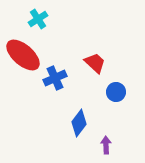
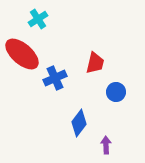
red ellipse: moved 1 px left, 1 px up
red trapezoid: rotated 60 degrees clockwise
